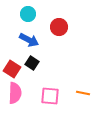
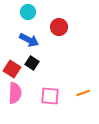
cyan circle: moved 2 px up
orange line: rotated 32 degrees counterclockwise
